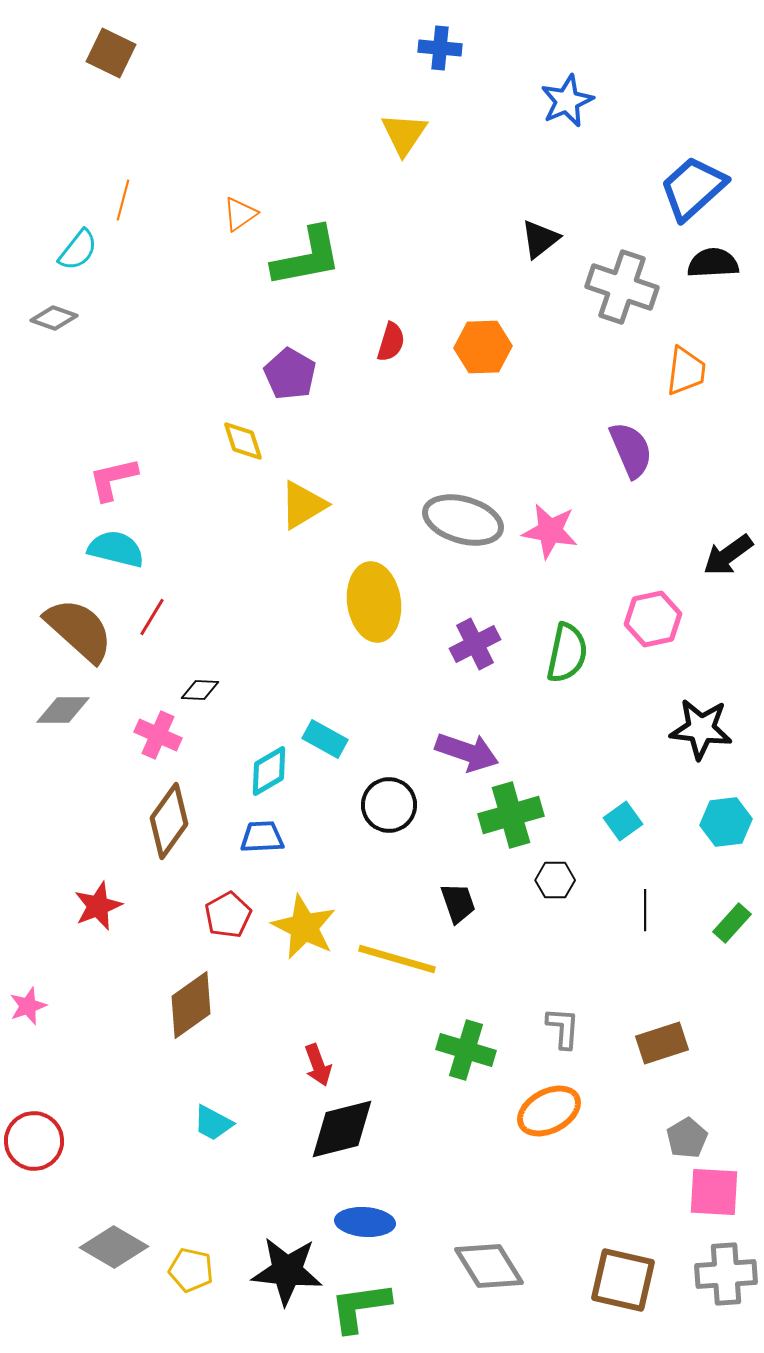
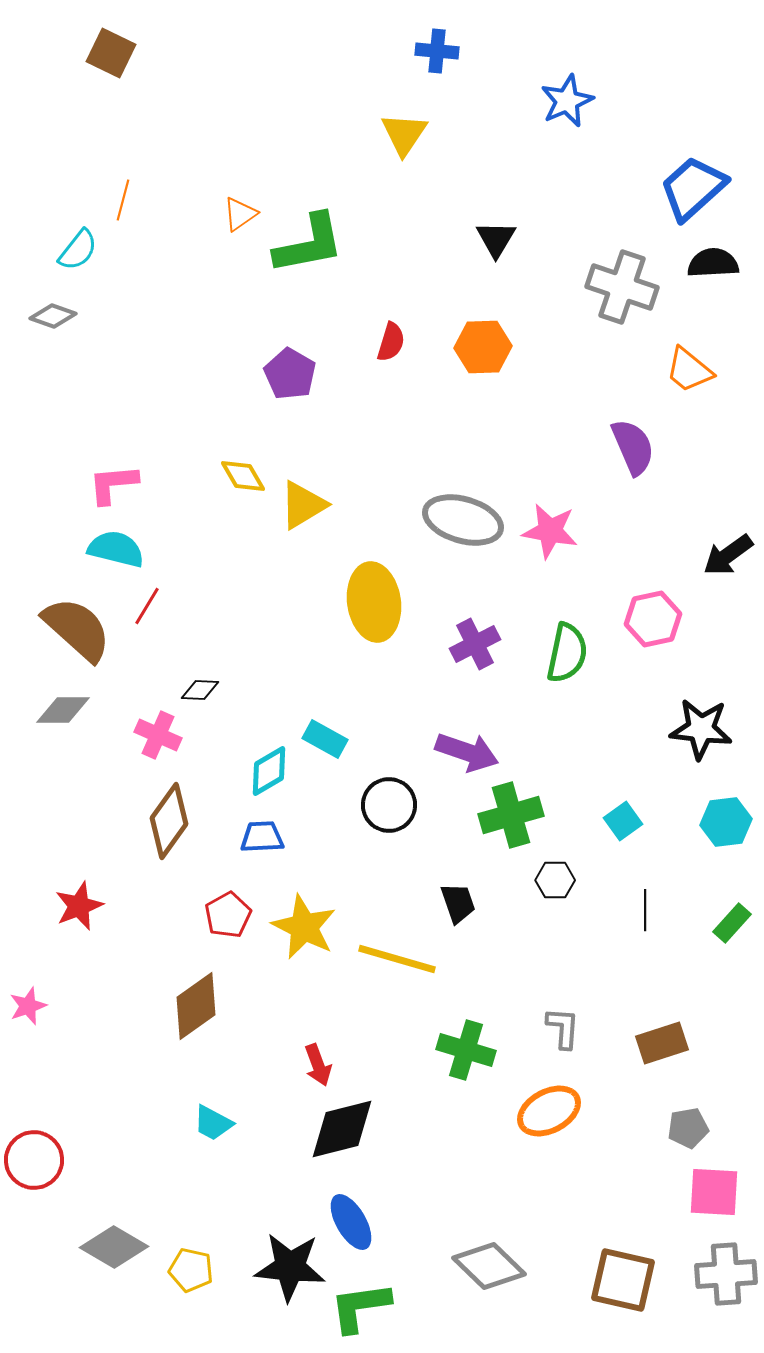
blue cross at (440, 48): moved 3 px left, 3 px down
black triangle at (540, 239): moved 44 px left; rotated 21 degrees counterclockwise
green L-shape at (307, 257): moved 2 px right, 13 px up
gray diamond at (54, 318): moved 1 px left, 2 px up
orange trapezoid at (686, 371): moved 3 px right, 1 px up; rotated 122 degrees clockwise
yellow diamond at (243, 441): moved 35 px down; rotated 12 degrees counterclockwise
purple semicircle at (631, 450): moved 2 px right, 3 px up
pink L-shape at (113, 479): moved 5 px down; rotated 8 degrees clockwise
red line at (152, 617): moved 5 px left, 11 px up
brown semicircle at (79, 630): moved 2 px left, 1 px up
red star at (98, 906): moved 19 px left
brown diamond at (191, 1005): moved 5 px right, 1 px down
gray pentagon at (687, 1138): moved 1 px right, 10 px up; rotated 21 degrees clockwise
red circle at (34, 1141): moved 19 px down
blue ellipse at (365, 1222): moved 14 px left; rotated 56 degrees clockwise
gray diamond at (489, 1266): rotated 14 degrees counterclockwise
black star at (287, 1271): moved 3 px right, 4 px up
